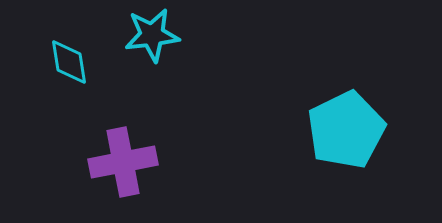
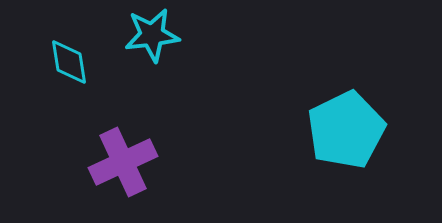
purple cross: rotated 14 degrees counterclockwise
